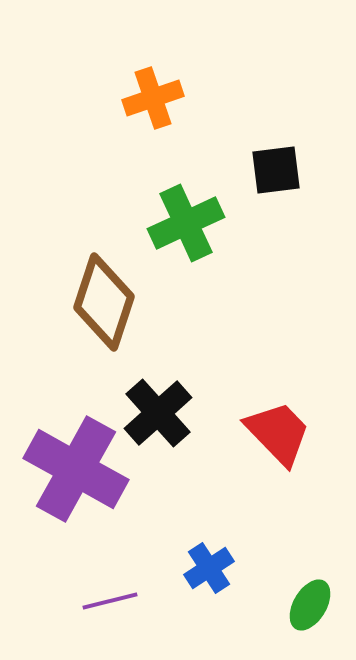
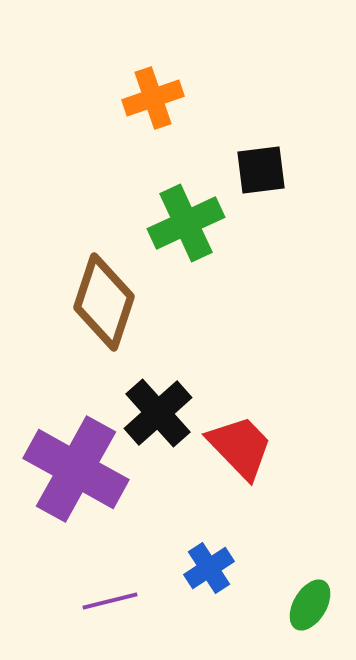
black square: moved 15 px left
red trapezoid: moved 38 px left, 14 px down
